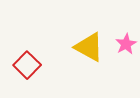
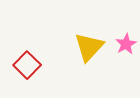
yellow triangle: rotated 44 degrees clockwise
